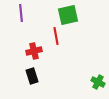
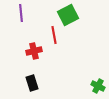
green square: rotated 15 degrees counterclockwise
red line: moved 2 px left, 1 px up
black rectangle: moved 7 px down
green cross: moved 4 px down
